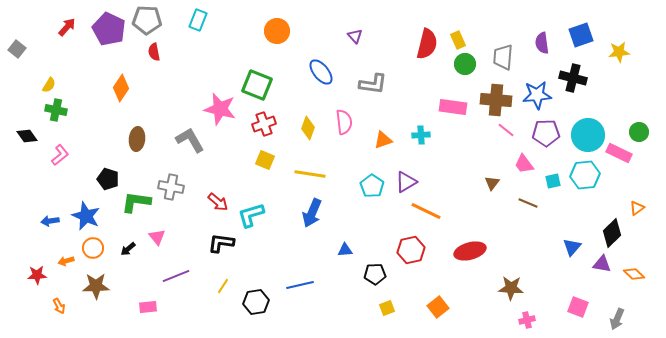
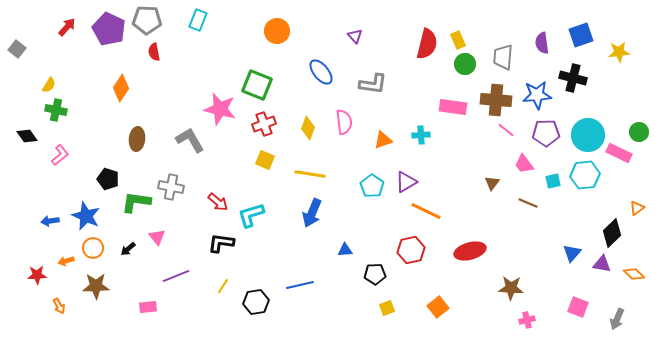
blue triangle at (572, 247): moved 6 px down
